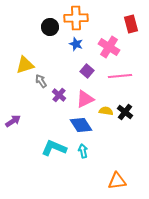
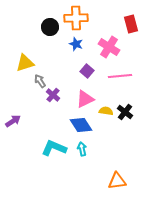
yellow triangle: moved 2 px up
gray arrow: moved 1 px left
purple cross: moved 6 px left
cyan arrow: moved 1 px left, 2 px up
